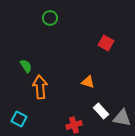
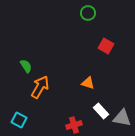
green circle: moved 38 px right, 5 px up
red square: moved 3 px down
orange triangle: moved 1 px down
orange arrow: rotated 35 degrees clockwise
cyan square: moved 1 px down
